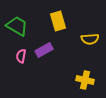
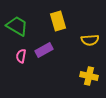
yellow semicircle: moved 1 px down
yellow cross: moved 4 px right, 4 px up
